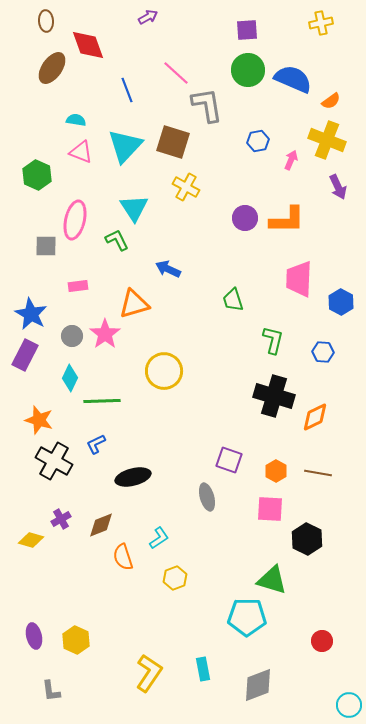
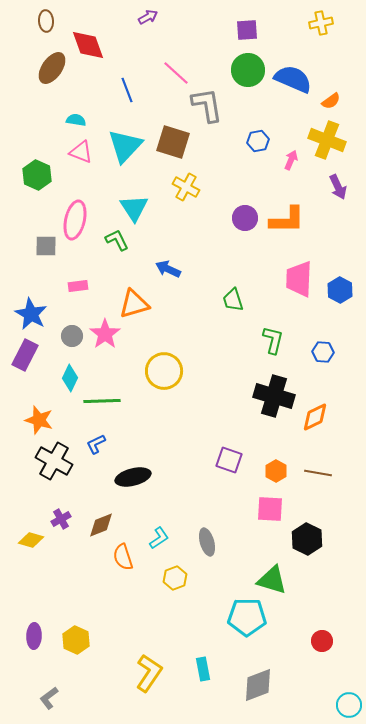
blue hexagon at (341, 302): moved 1 px left, 12 px up
gray ellipse at (207, 497): moved 45 px down
purple ellipse at (34, 636): rotated 15 degrees clockwise
gray L-shape at (51, 691): moved 2 px left, 7 px down; rotated 60 degrees clockwise
